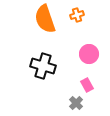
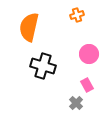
orange semicircle: moved 16 px left, 8 px down; rotated 32 degrees clockwise
